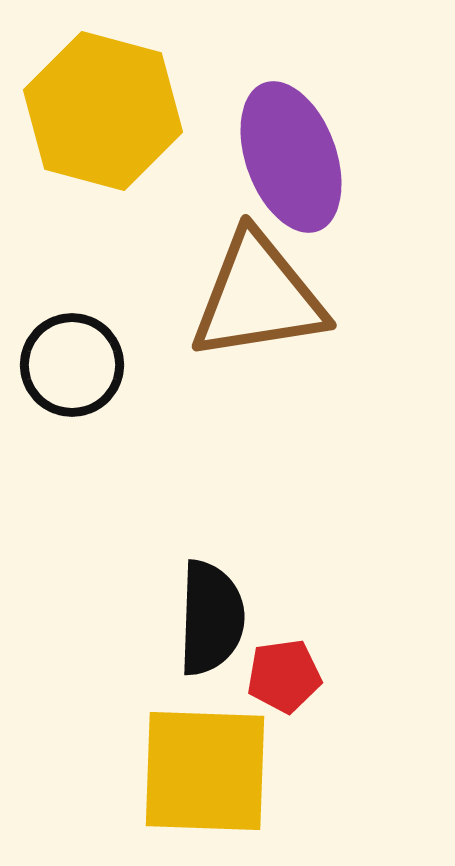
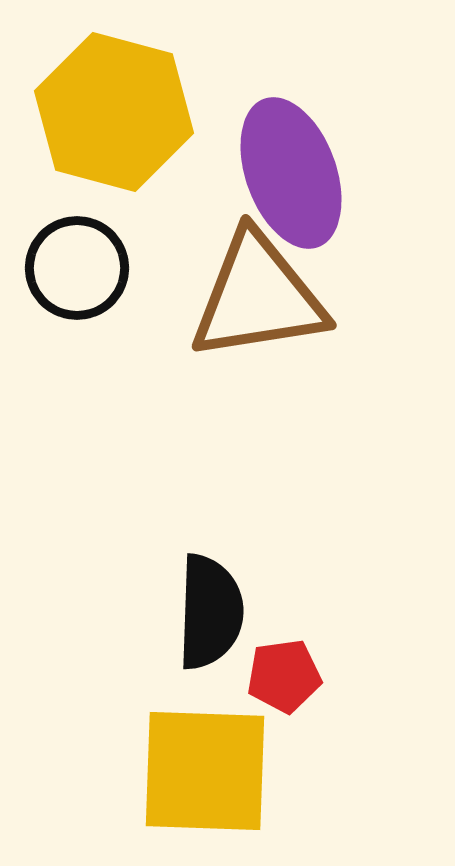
yellow hexagon: moved 11 px right, 1 px down
purple ellipse: moved 16 px down
black circle: moved 5 px right, 97 px up
black semicircle: moved 1 px left, 6 px up
